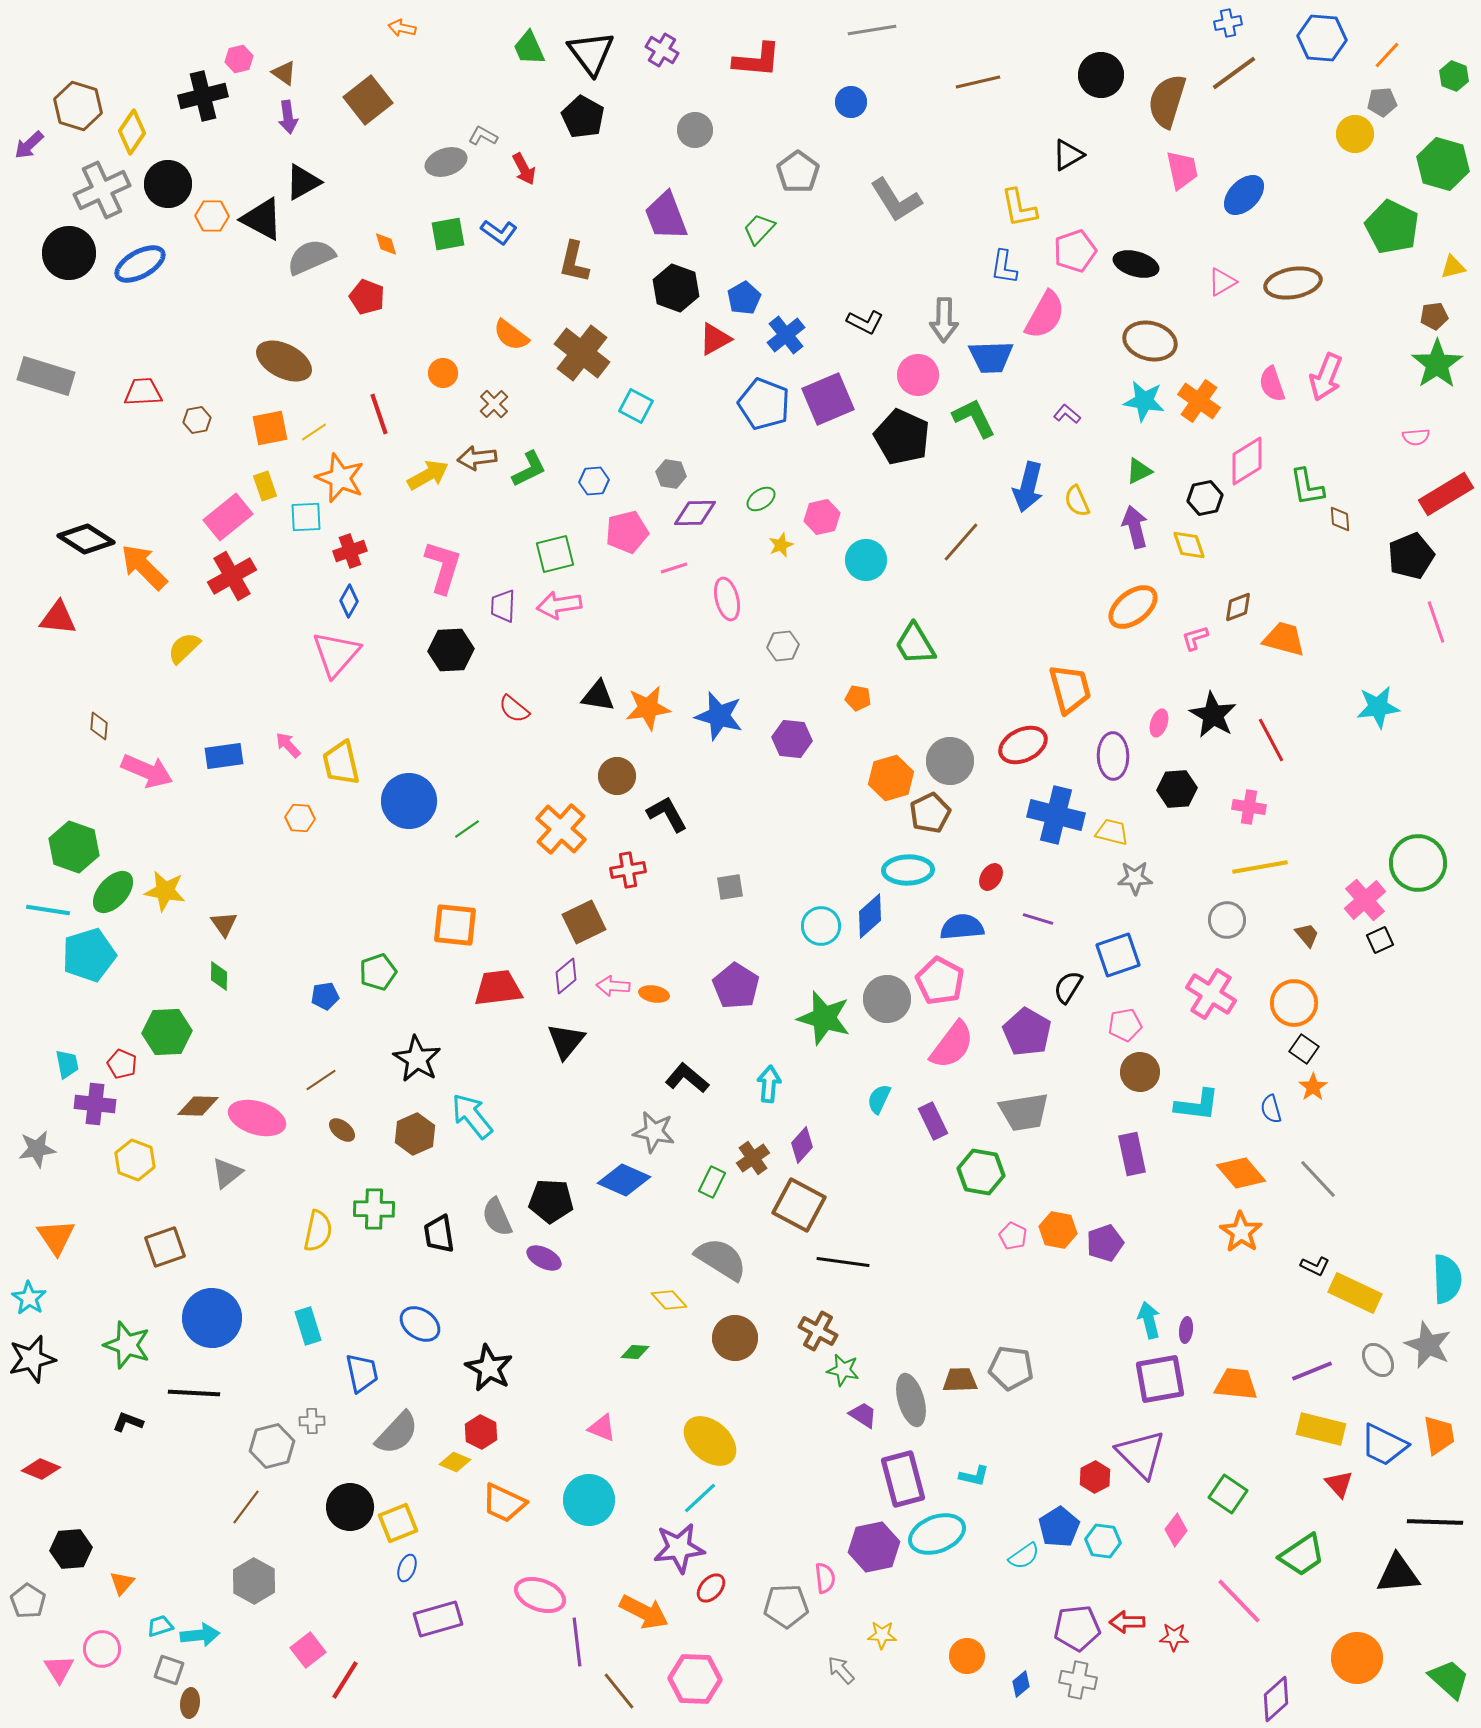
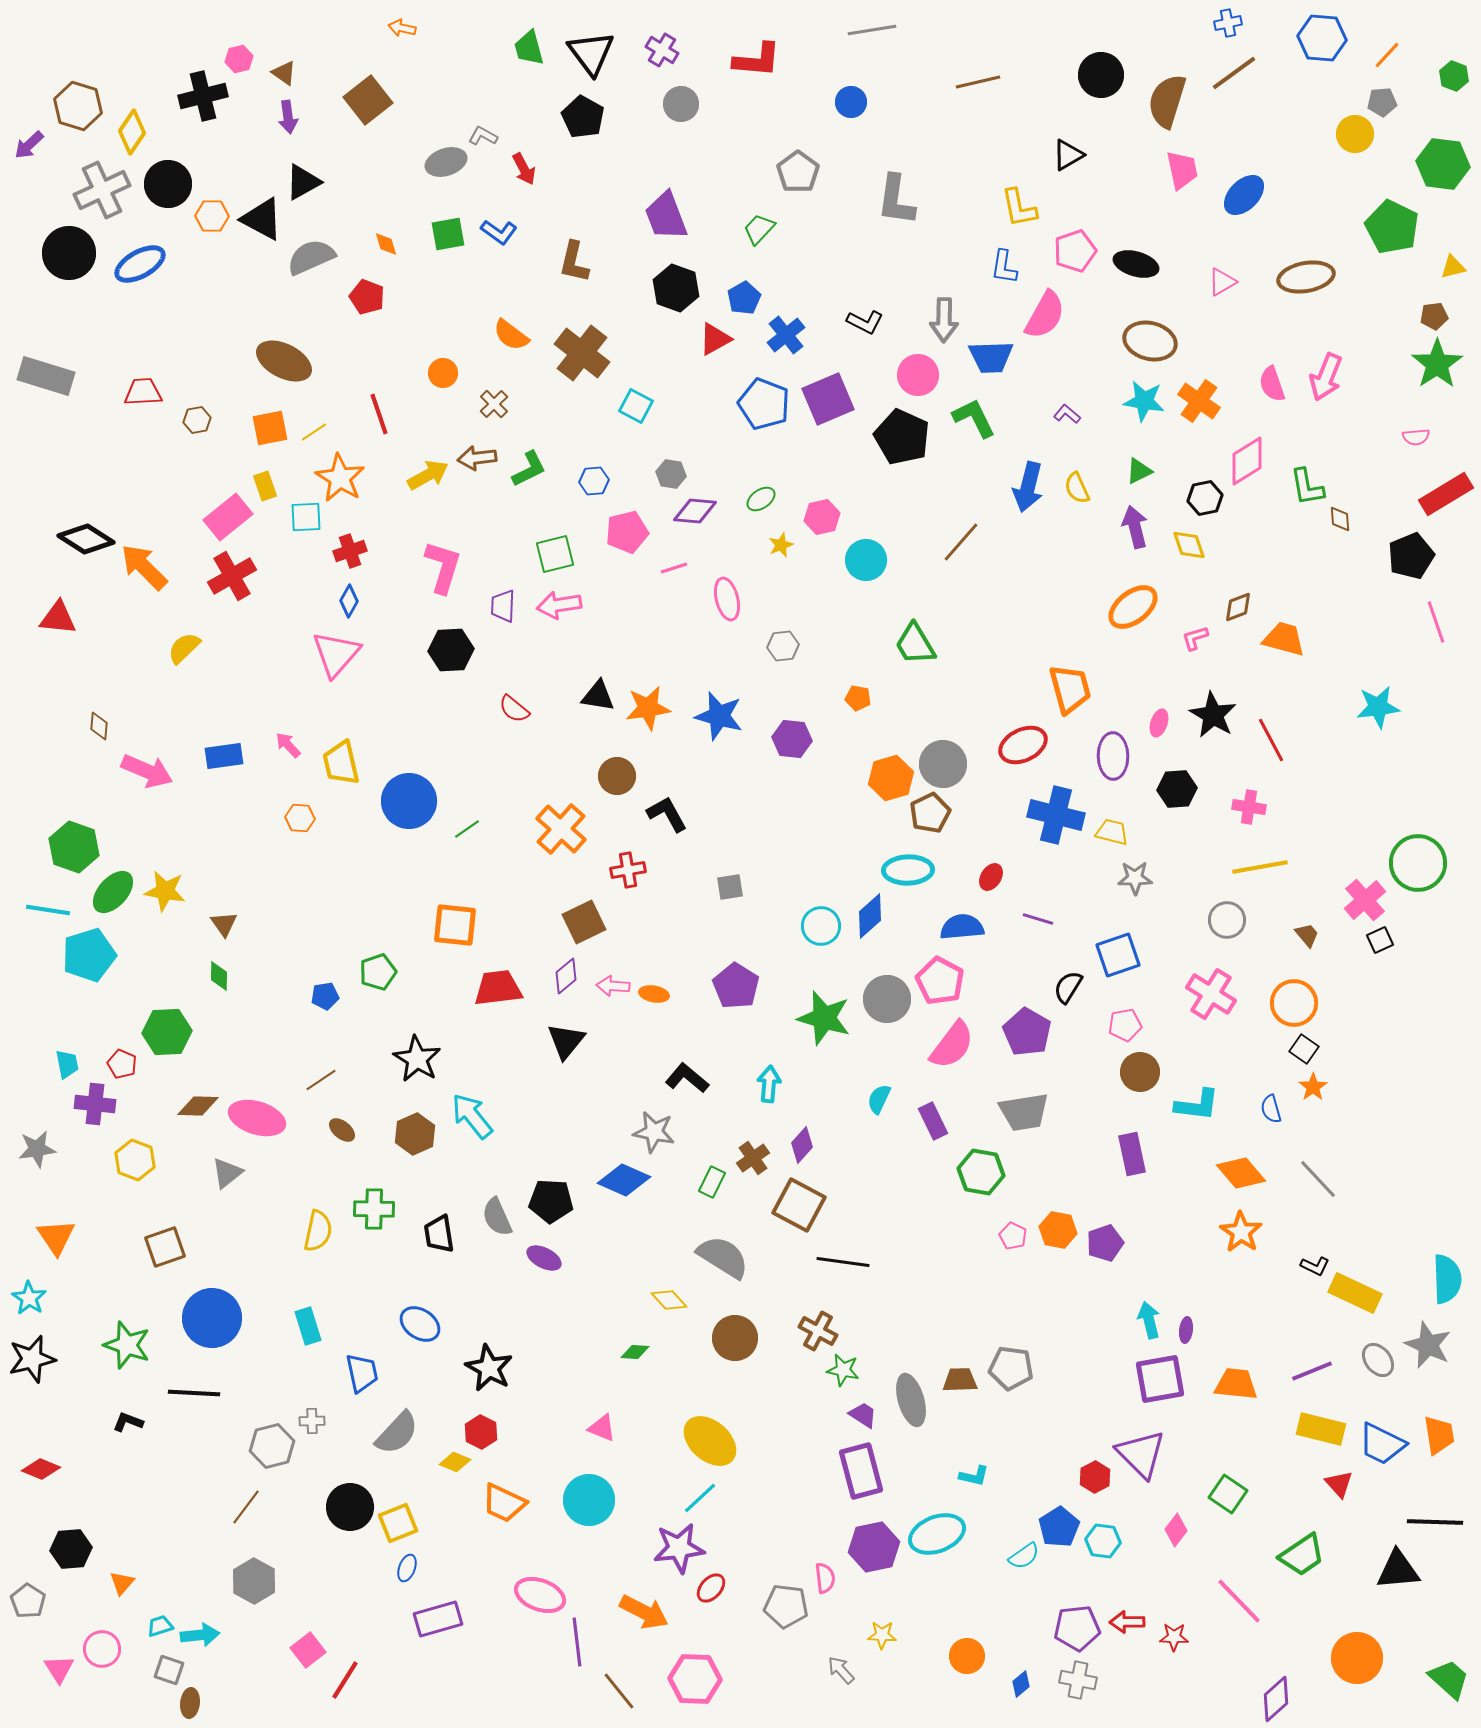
green trapezoid at (529, 48): rotated 9 degrees clockwise
gray circle at (695, 130): moved 14 px left, 26 px up
green hexagon at (1443, 164): rotated 9 degrees counterclockwise
gray L-shape at (896, 200): rotated 40 degrees clockwise
brown ellipse at (1293, 283): moved 13 px right, 6 px up
orange star at (340, 478): rotated 9 degrees clockwise
yellow semicircle at (1077, 501): moved 13 px up
purple diamond at (695, 513): moved 2 px up; rotated 6 degrees clockwise
gray circle at (950, 761): moved 7 px left, 3 px down
gray semicircle at (721, 1259): moved 2 px right, 2 px up
blue trapezoid at (1384, 1445): moved 2 px left, 1 px up
purple rectangle at (903, 1479): moved 42 px left, 8 px up
black triangle at (1398, 1574): moved 4 px up
gray pentagon at (786, 1606): rotated 9 degrees clockwise
